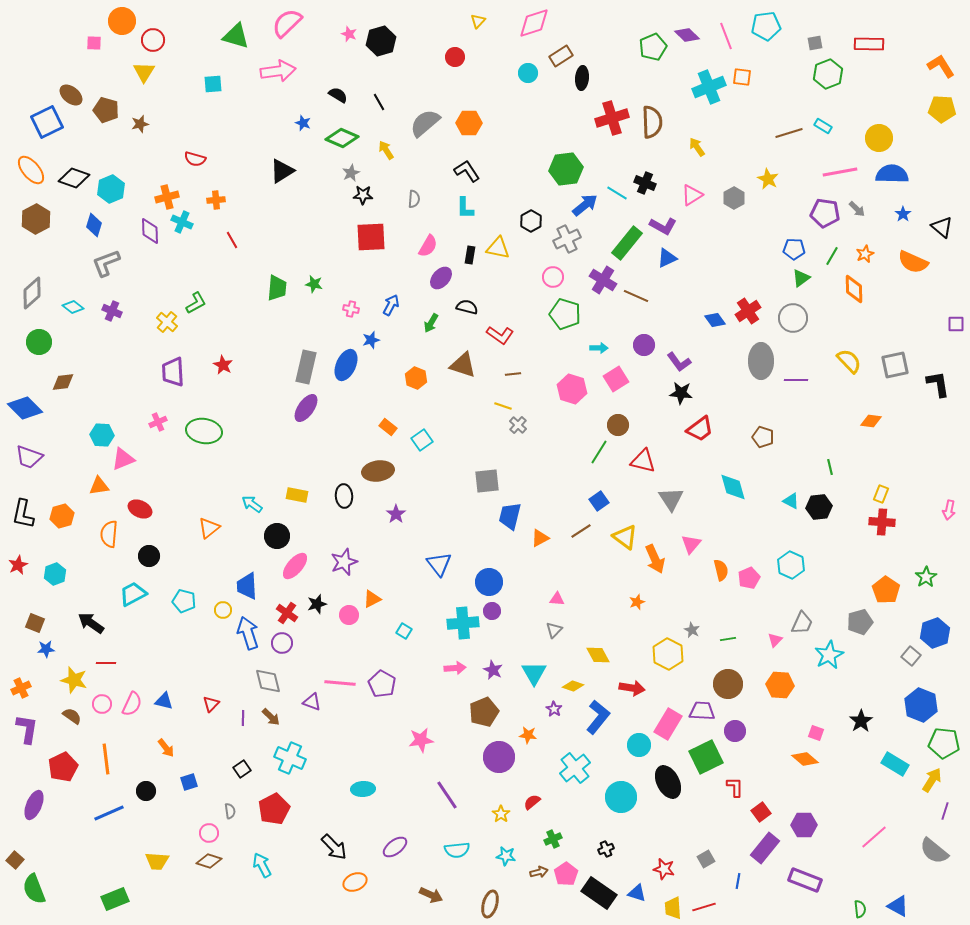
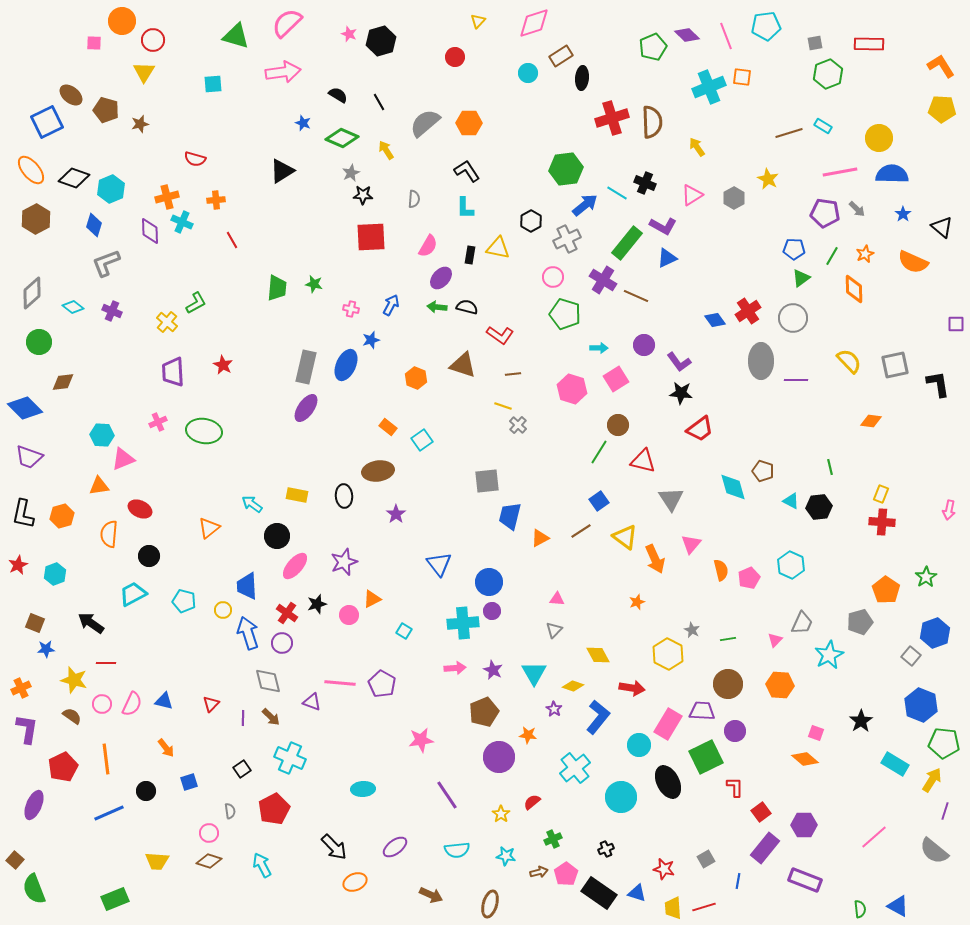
pink arrow at (278, 71): moved 5 px right, 1 px down
green arrow at (431, 323): moved 6 px right, 16 px up; rotated 66 degrees clockwise
brown pentagon at (763, 437): moved 34 px down
